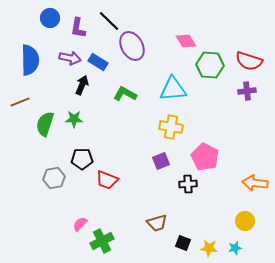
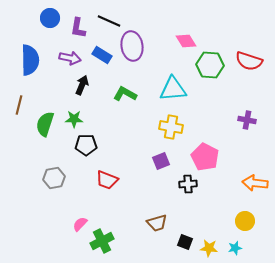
black line: rotated 20 degrees counterclockwise
purple ellipse: rotated 20 degrees clockwise
blue rectangle: moved 4 px right, 7 px up
purple cross: moved 29 px down; rotated 18 degrees clockwise
brown line: moved 1 px left, 3 px down; rotated 54 degrees counterclockwise
black pentagon: moved 4 px right, 14 px up
black square: moved 2 px right, 1 px up
